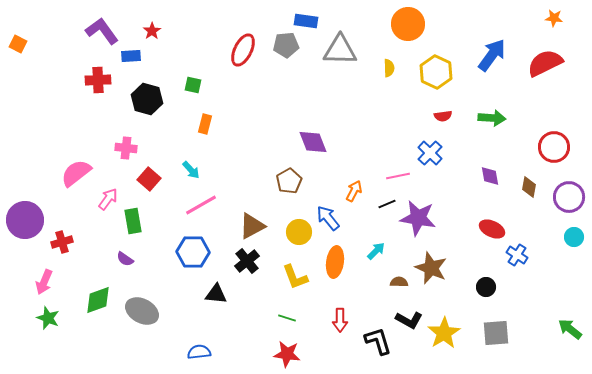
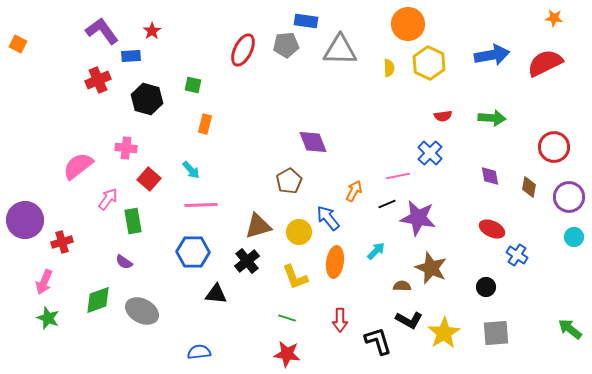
blue arrow at (492, 55): rotated 44 degrees clockwise
yellow hexagon at (436, 72): moved 7 px left, 9 px up
red cross at (98, 80): rotated 20 degrees counterclockwise
pink semicircle at (76, 173): moved 2 px right, 7 px up
pink line at (201, 205): rotated 28 degrees clockwise
brown triangle at (252, 226): moved 6 px right; rotated 12 degrees clockwise
purple semicircle at (125, 259): moved 1 px left, 3 px down
brown semicircle at (399, 282): moved 3 px right, 4 px down
